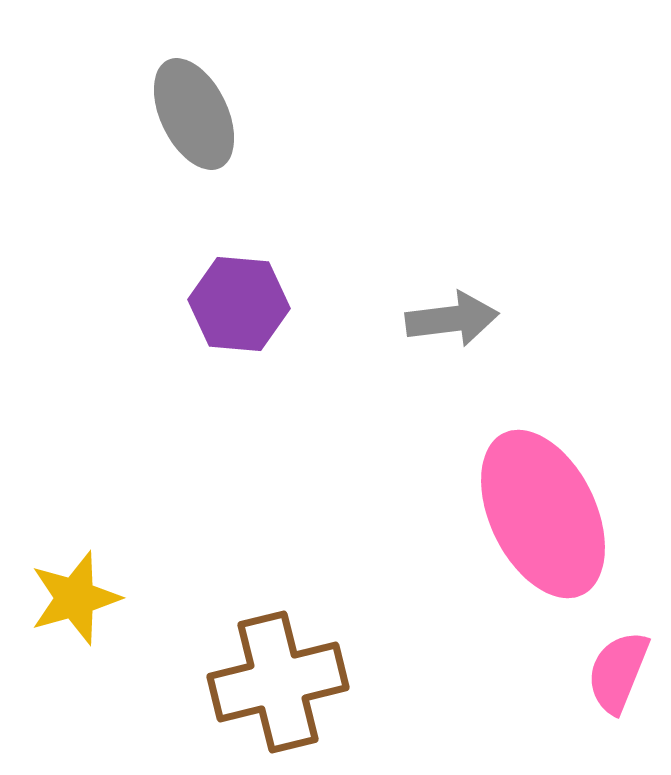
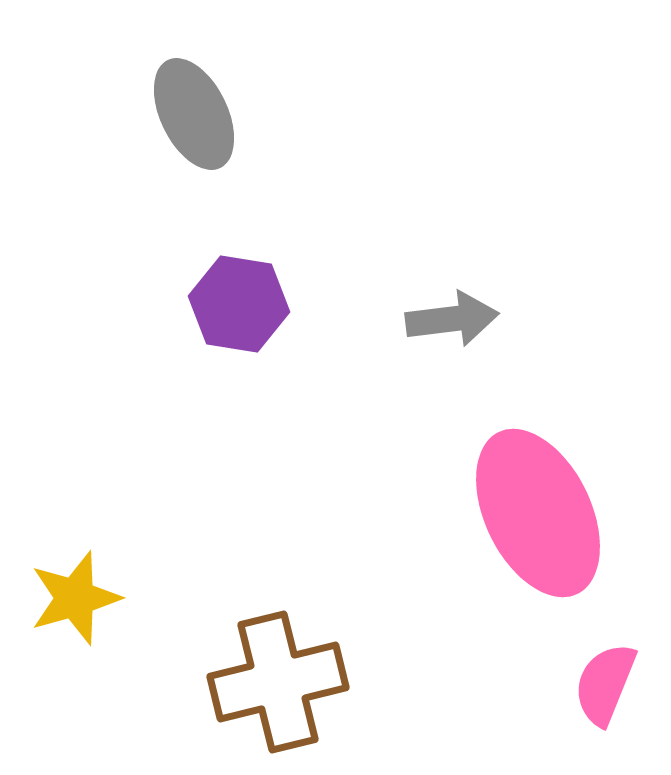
purple hexagon: rotated 4 degrees clockwise
pink ellipse: moved 5 px left, 1 px up
pink semicircle: moved 13 px left, 12 px down
